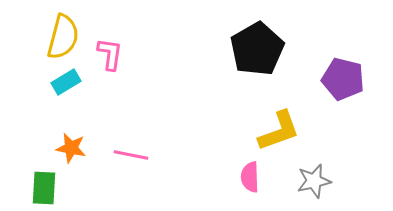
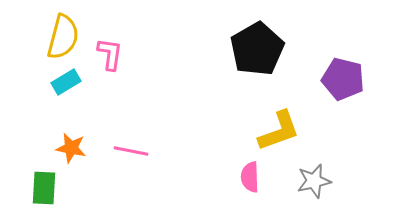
pink line: moved 4 px up
